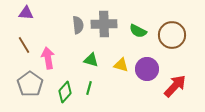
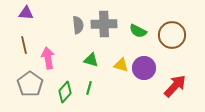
brown line: rotated 18 degrees clockwise
purple circle: moved 3 px left, 1 px up
